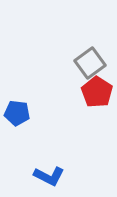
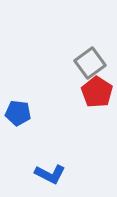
blue pentagon: moved 1 px right
blue L-shape: moved 1 px right, 2 px up
